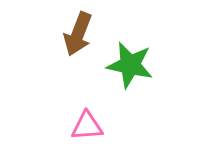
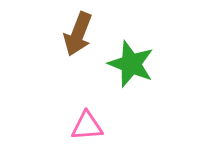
green star: moved 1 px right, 1 px up; rotated 9 degrees clockwise
